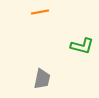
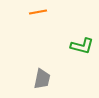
orange line: moved 2 px left
